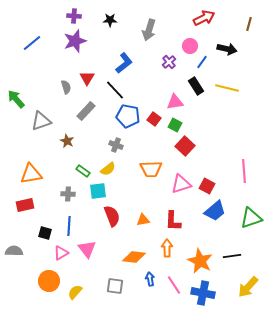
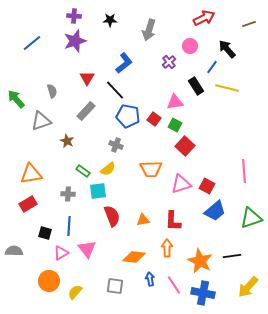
brown line at (249, 24): rotated 56 degrees clockwise
black arrow at (227, 49): rotated 144 degrees counterclockwise
blue line at (202, 62): moved 10 px right, 5 px down
gray semicircle at (66, 87): moved 14 px left, 4 px down
red rectangle at (25, 205): moved 3 px right, 1 px up; rotated 18 degrees counterclockwise
